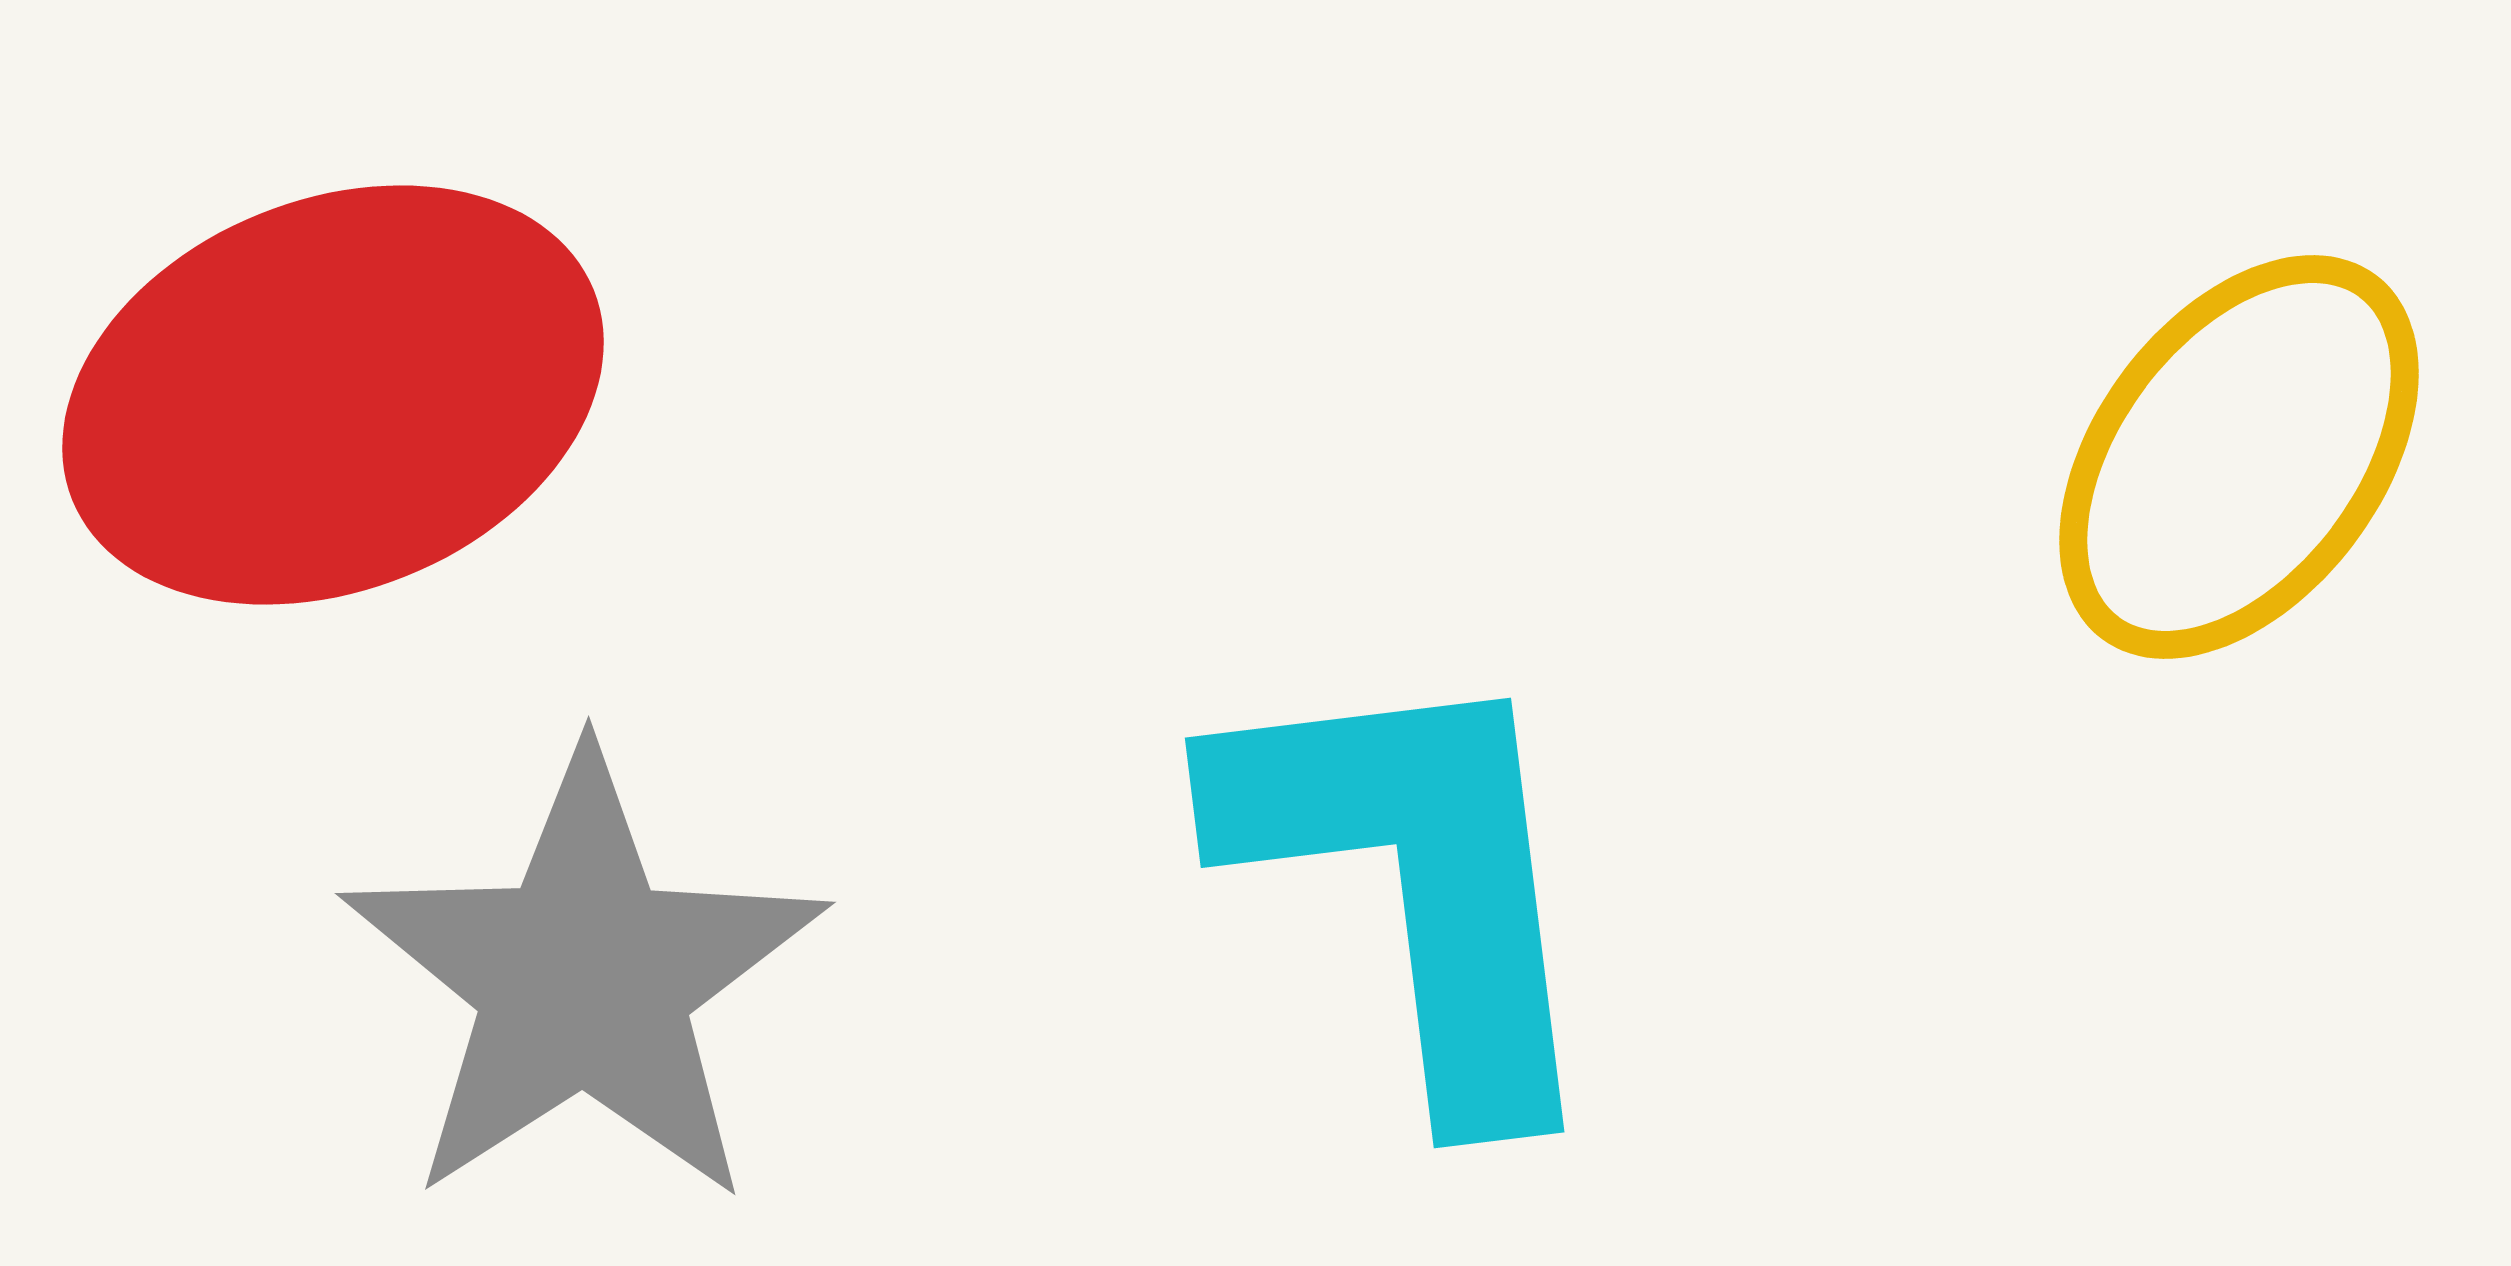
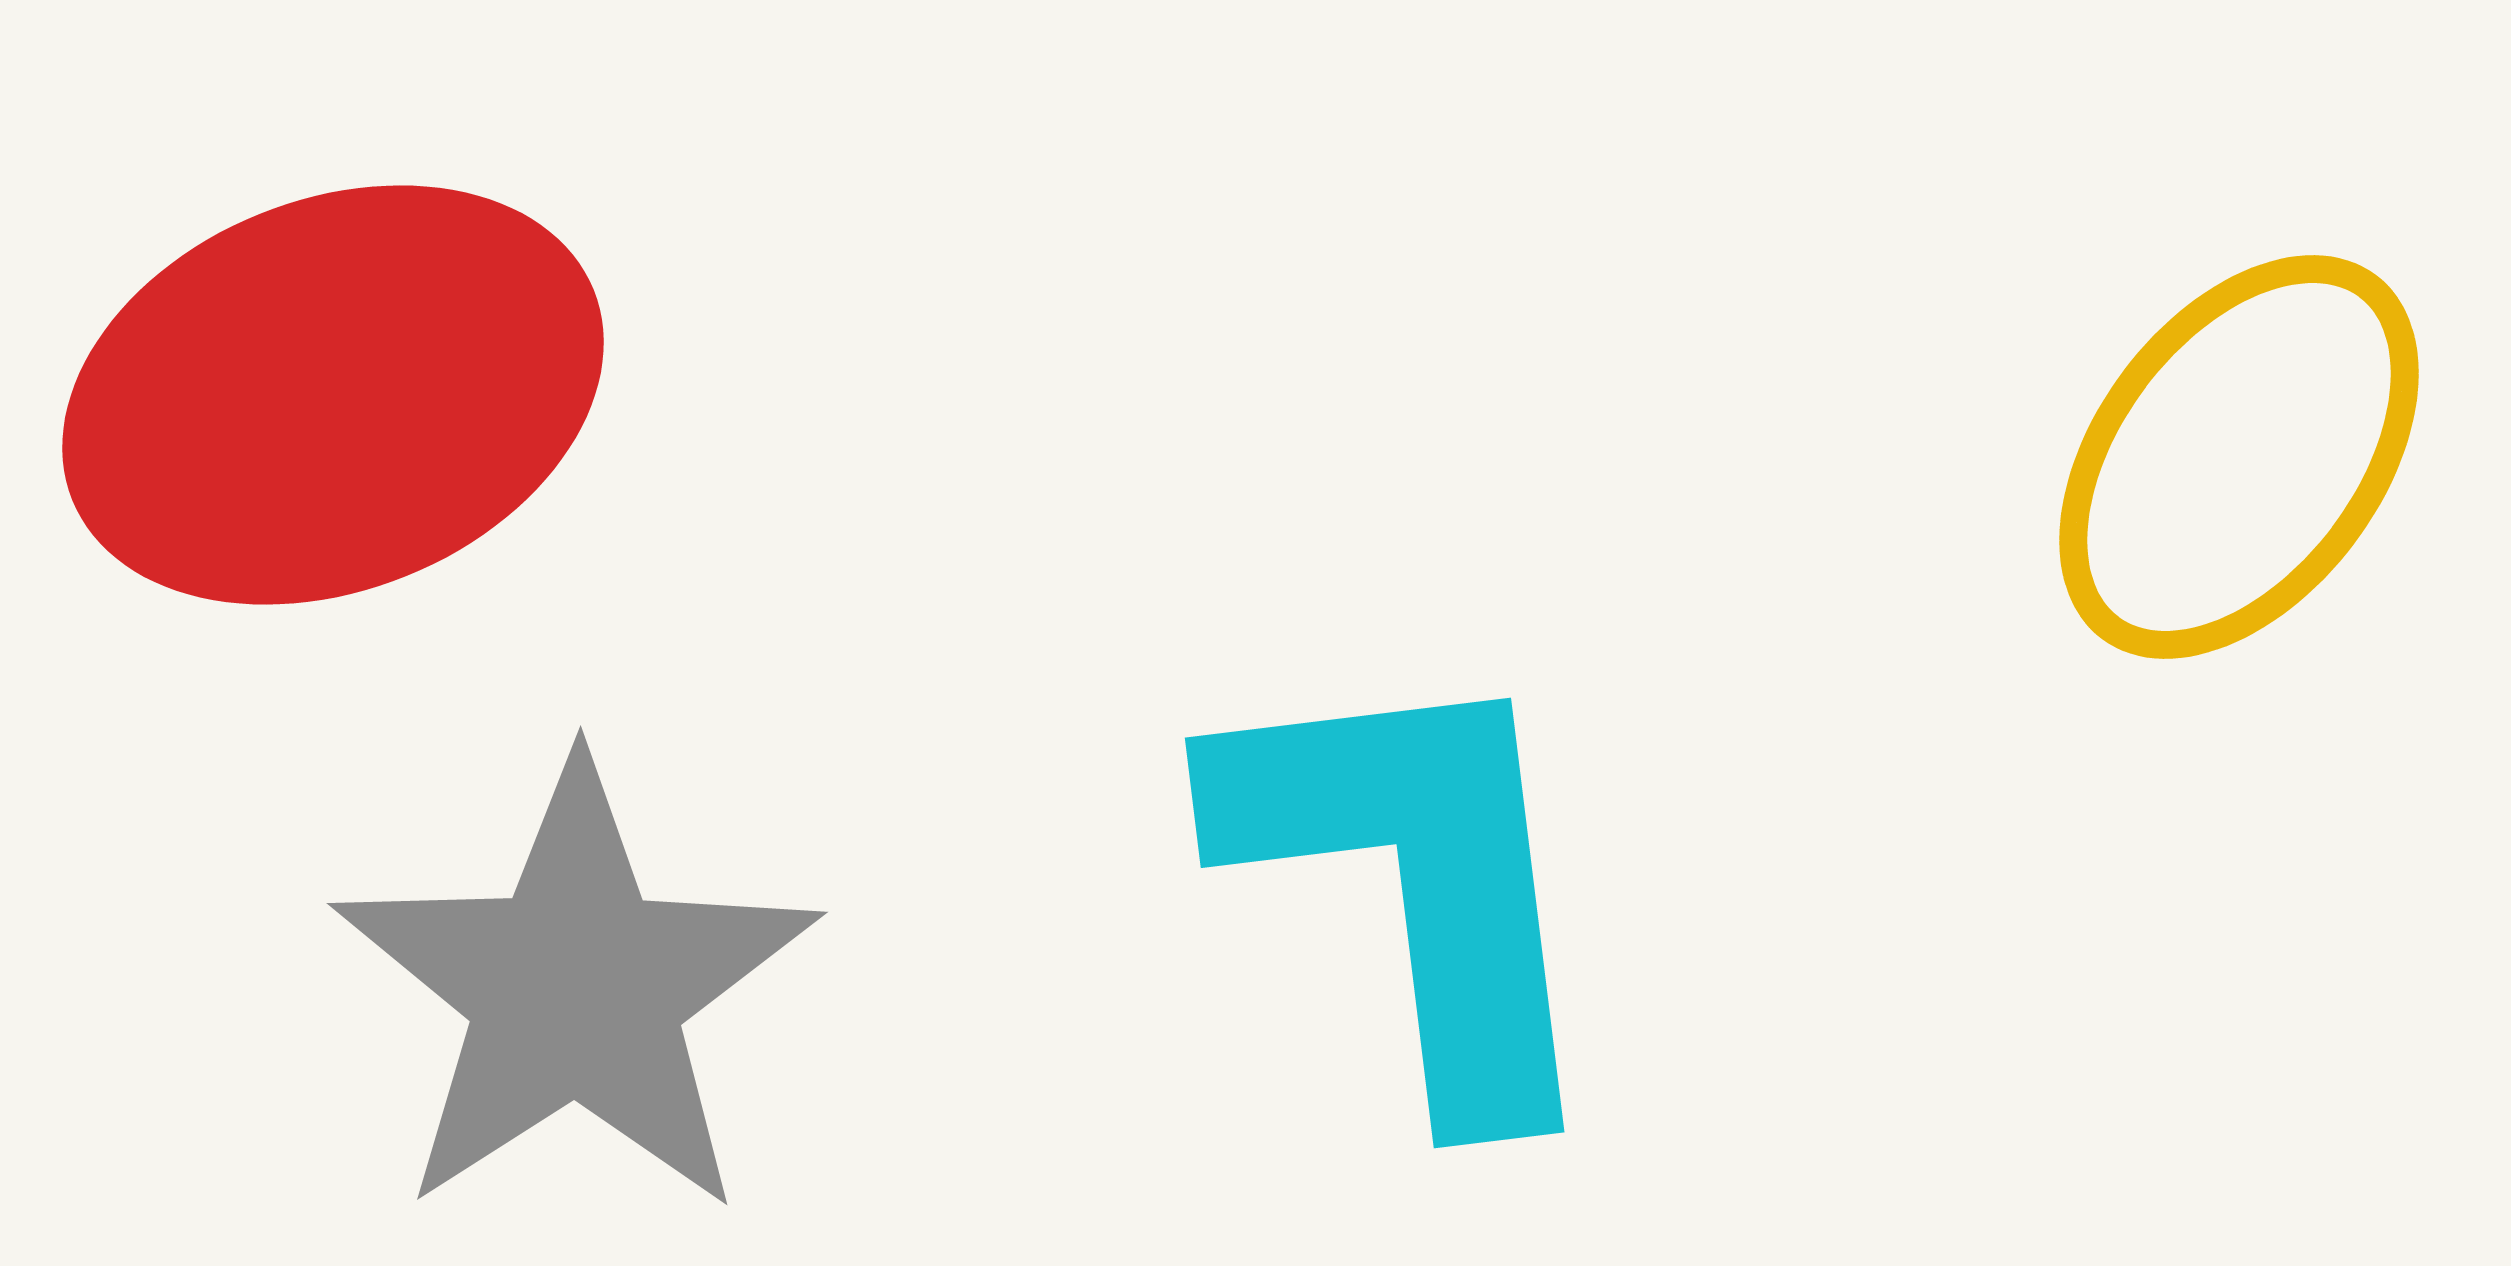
gray star: moved 8 px left, 10 px down
